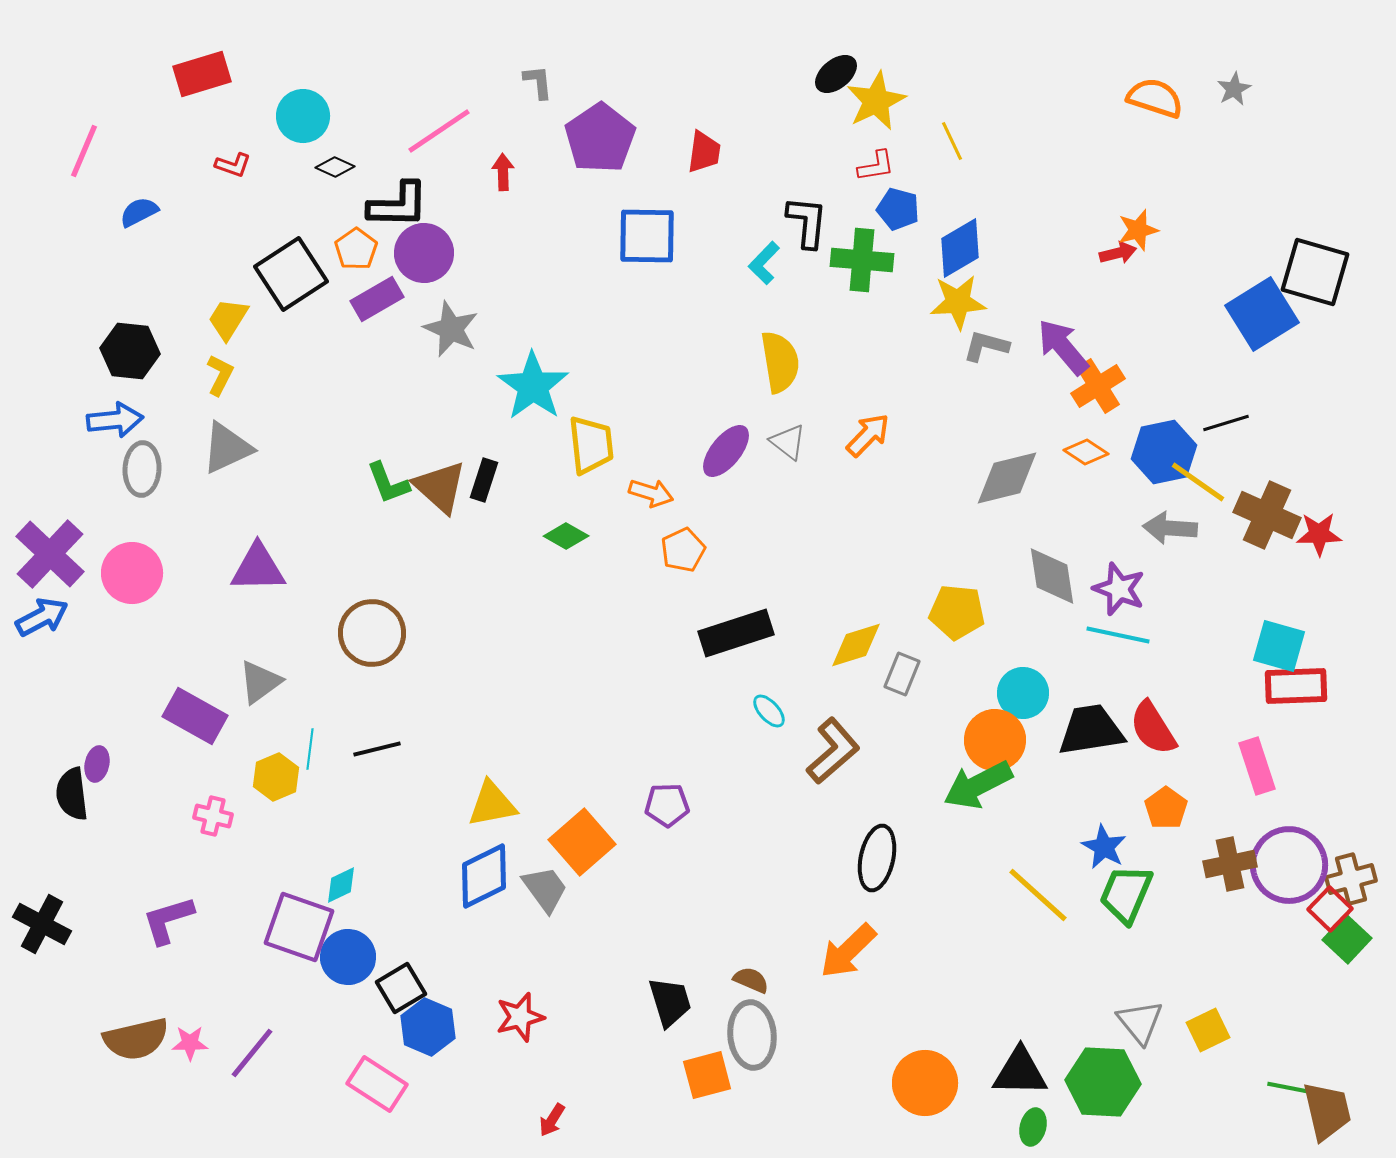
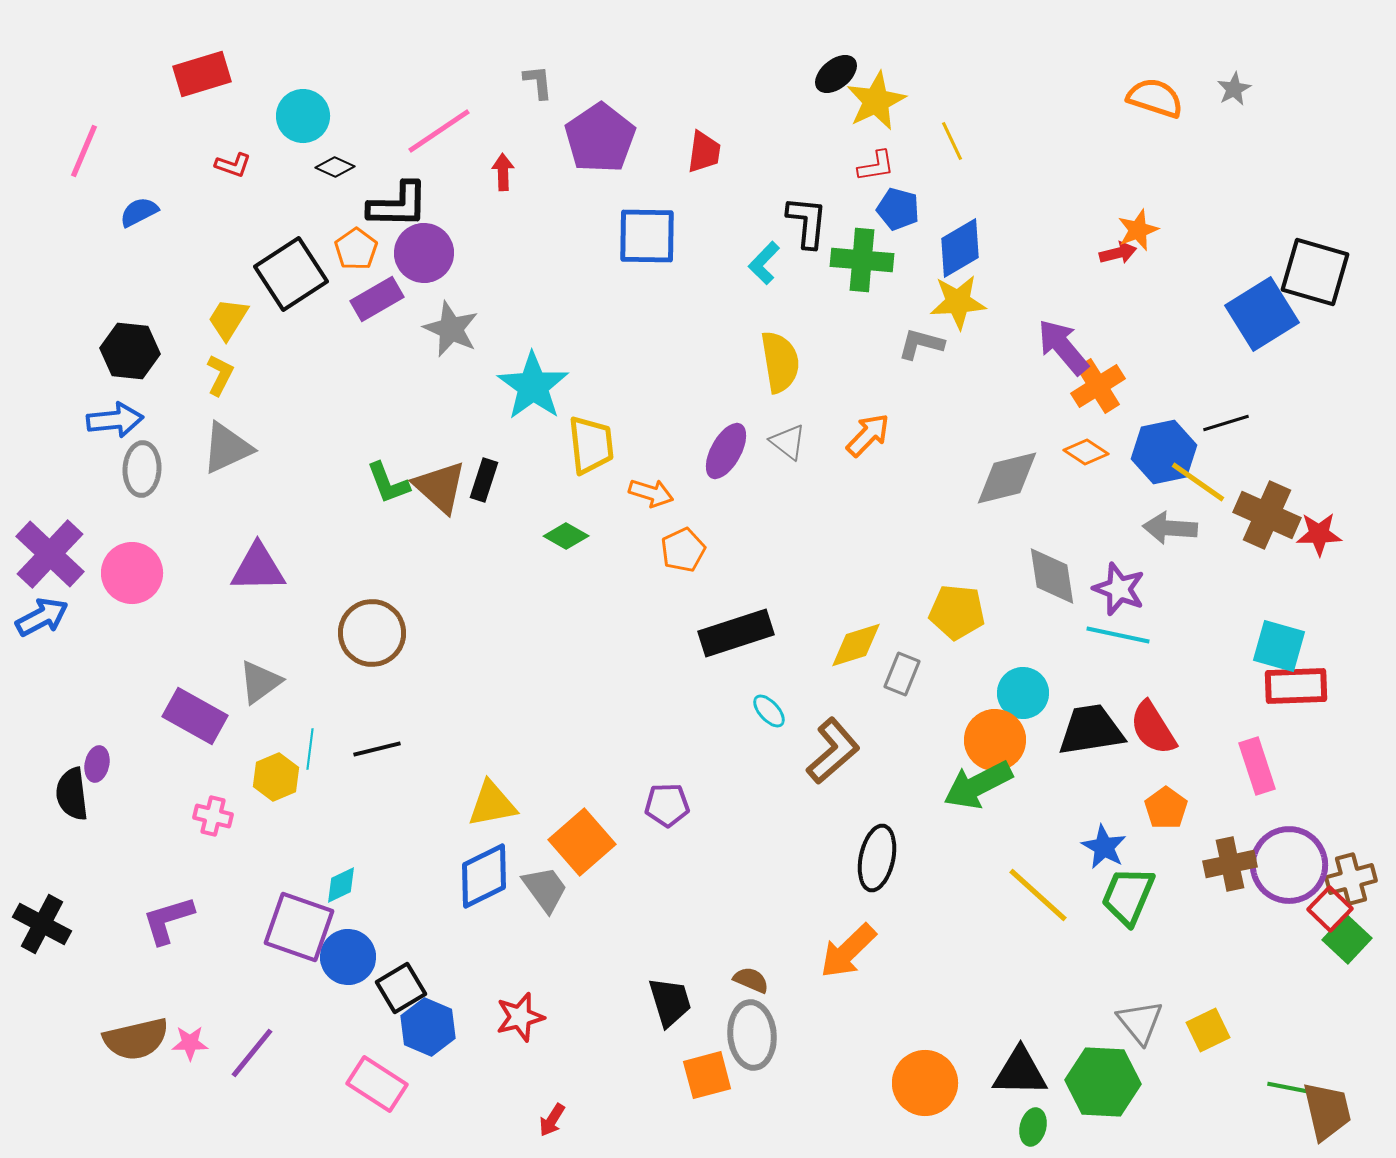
orange star at (1138, 230): rotated 6 degrees counterclockwise
gray L-shape at (986, 346): moved 65 px left, 2 px up
purple ellipse at (726, 451): rotated 10 degrees counterclockwise
green trapezoid at (1126, 894): moved 2 px right, 2 px down
